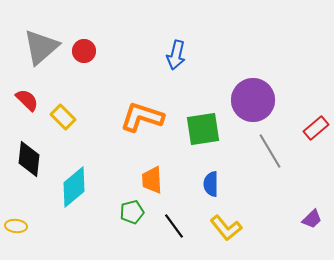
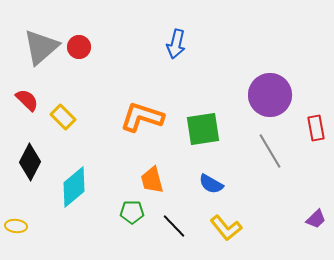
red circle: moved 5 px left, 4 px up
blue arrow: moved 11 px up
purple circle: moved 17 px right, 5 px up
red rectangle: rotated 60 degrees counterclockwise
black diamond: moved 1 px right, 3 px down; rotated 21 degrees clockwise
orange trapezoid: rotated 12 degrees counterclockwise
blue semicircle: rotated 60 degrees counterclockwise
green pentagon: rotated 15 degrees clockwise
purple trapezoid: moved 4 px right
black line: rotated 8 degrees counterclockwise
